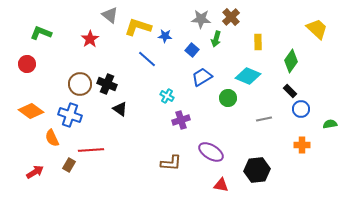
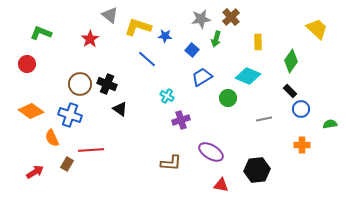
gray star: rotated 12 degrees counterclockwise
brown rectangle: moved 2 px left, 1 px up
